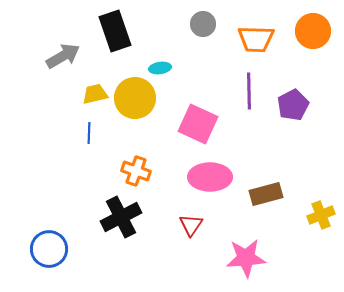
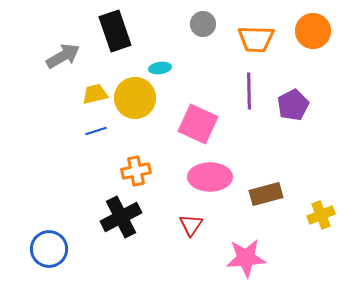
blue line: moved 7 px right, 2 px up; rotated 70 degrees clockwise
orange cross: rotated 32 degrees counterclockwise
